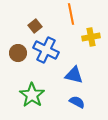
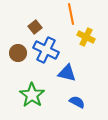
brown square: moved 1 px down
yellow cross: moved 5 px left; rotated 36 degrees clockwise
blue triangle: moved 7 px left, 2 px up
